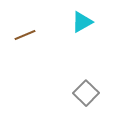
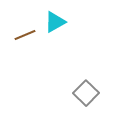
cyan triangle: moved 27 px left
